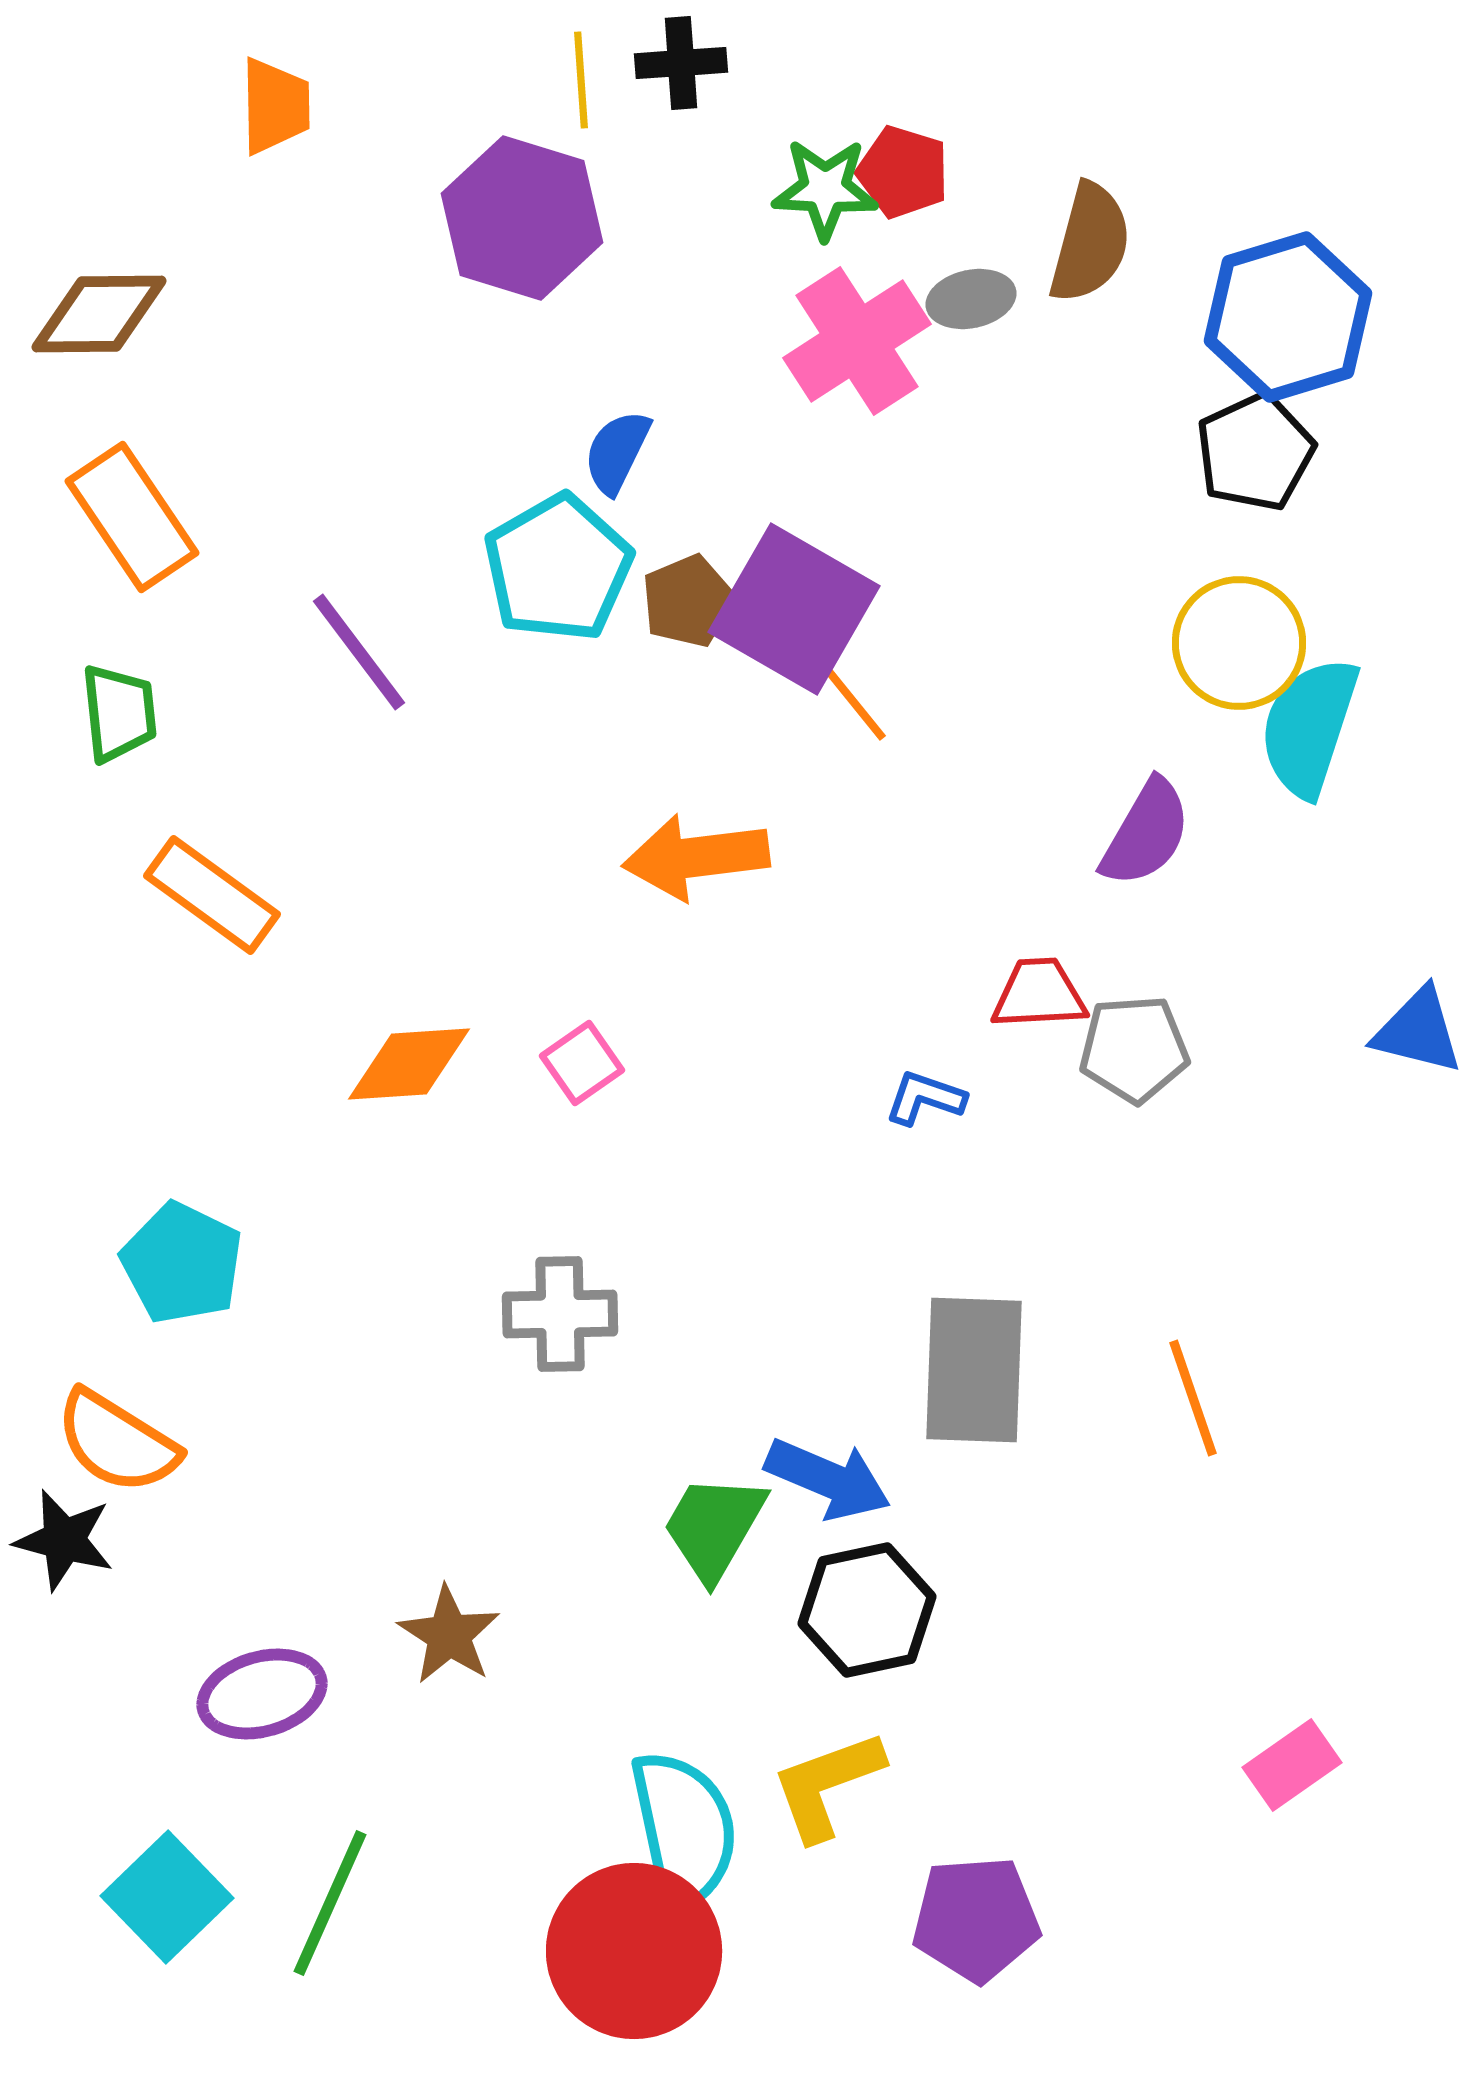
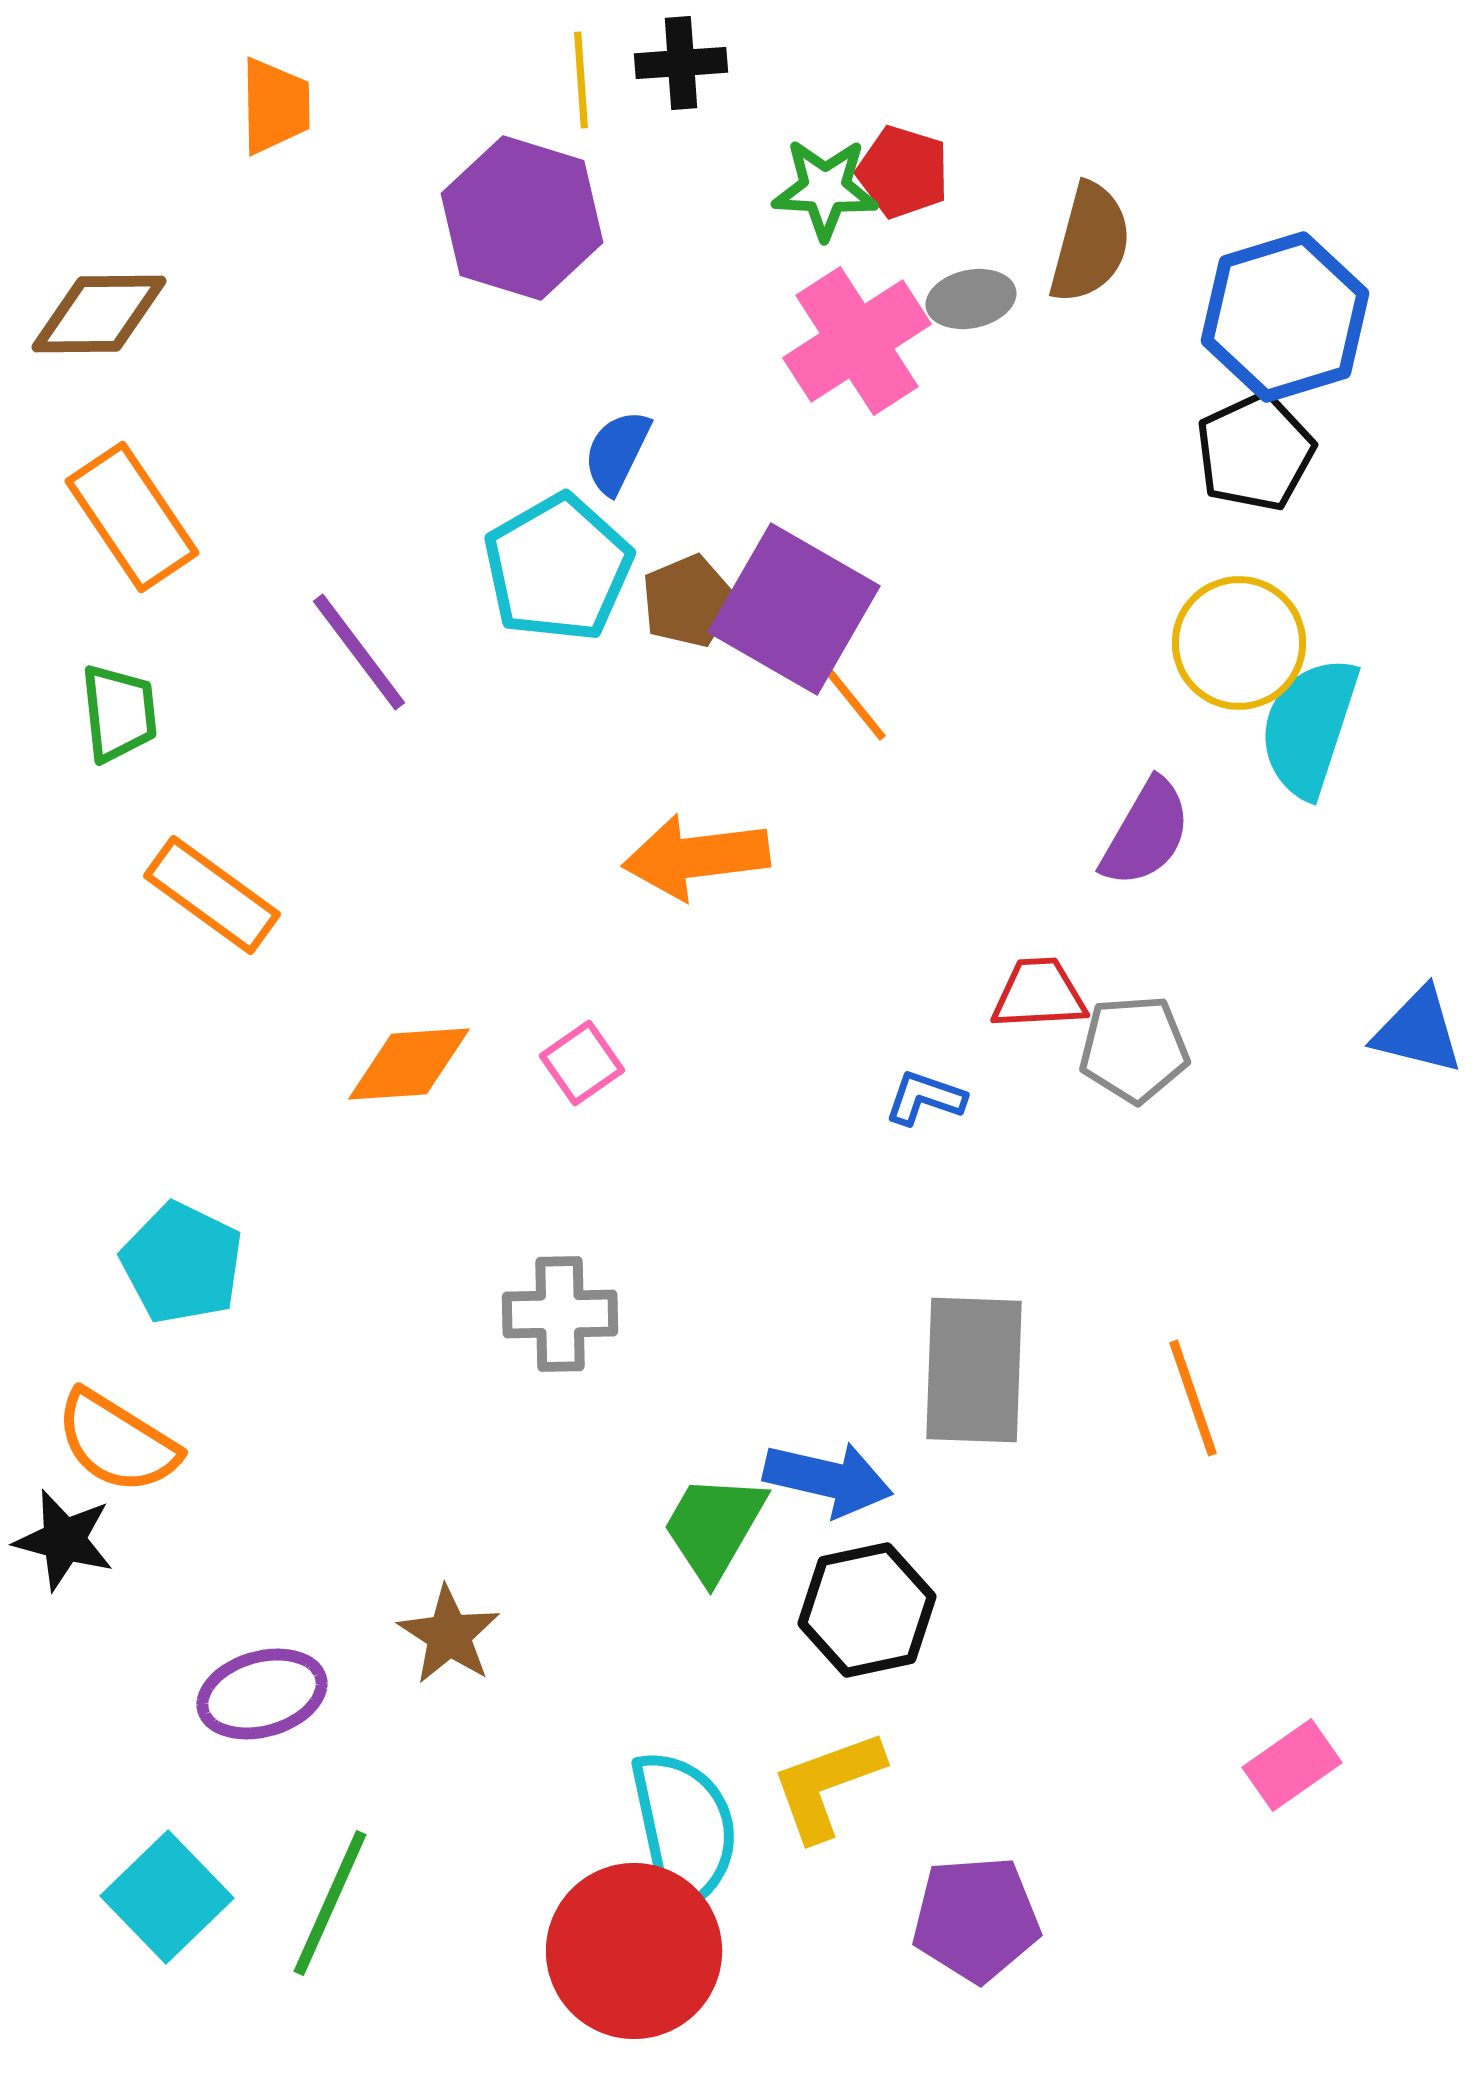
blue hexagon at (1288, 317): moved 3 px left
blue arrow at (828, 1479): rotated 10 degrees counterclockwise
